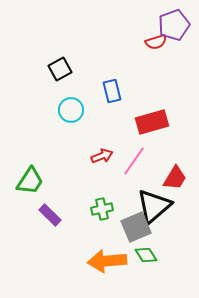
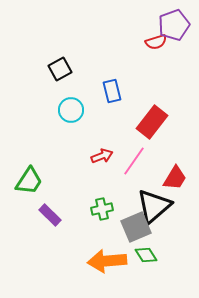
red rectangle: rotated 36 degrees counterclockwise
green trapezoid: moved 1 px left
